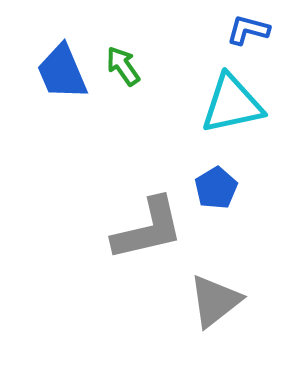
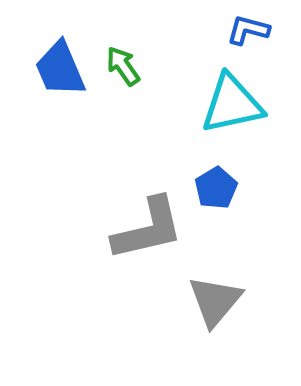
blue trapezoid: moved 2 px left, 3 px up
gray triangle: rotated 12 degrees counterclockwise
